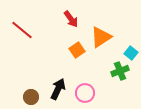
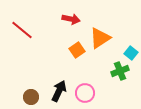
red arrow: rotated 42 degrees counterclockwise
orange triangle: moved 1 px left, 1 px down
black arrow: moved 1 px right, 2 px down
